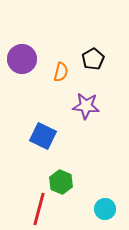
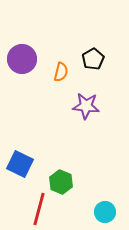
blue square: moved 23 px left, 28 px down
cyan circle: moved 3 px down
